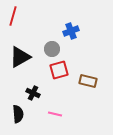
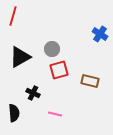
blue cross: moved 29 px right, 3 px down; rotated 35 degrees counterclockwise
brown rectangle: moved 2 px right
black semicircle: moved 4 px left, 1 px up
